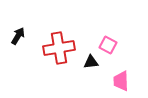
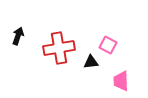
black arrow: rotated 12 degrees counterclockwise
